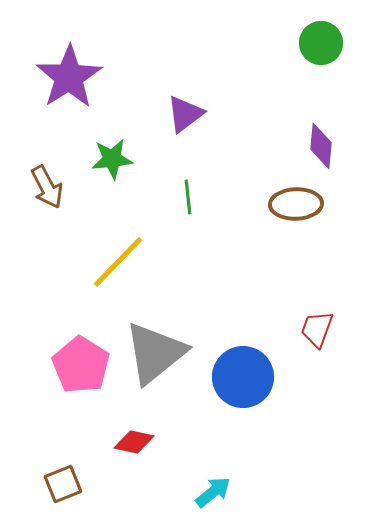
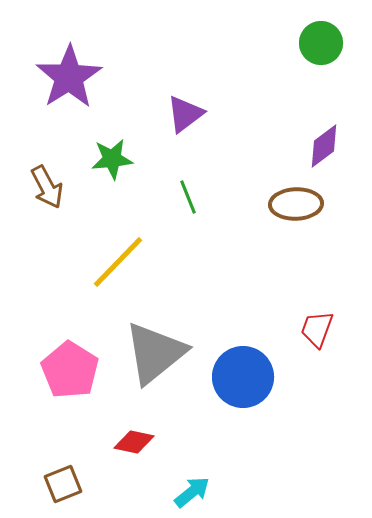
purple diamond: moved 3 px right; rotated 48 degrees clockwise
green line: rotated 16 degrees counterclockwise
pink pentagon: moved 11 px left, 5 px down
cyan arrow: moved 21 px left
